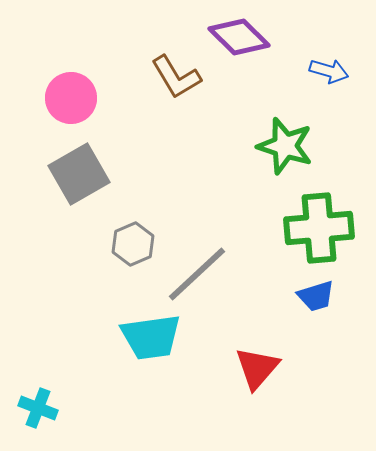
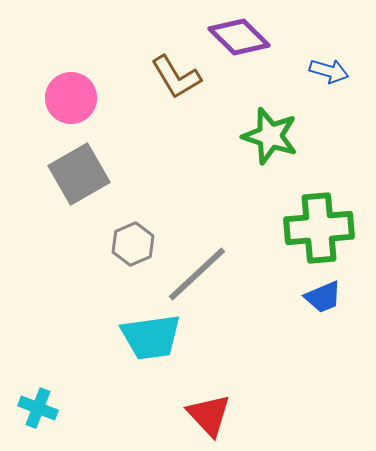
green star: moved 15 px left, 10 px up
blue trapezoid: moved 7 px right, 1 px down; rotated 6 degrees counterclockwise
red triangle: moved 48 px left, 47 px down; rotated 24 degrees counterclockwise
